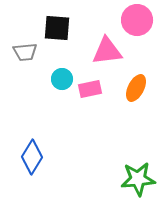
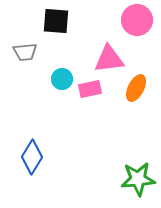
black square: moved 1 px left, 7 px up
pink triangle: moved 2 px right, 8 px down
